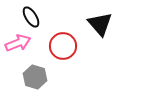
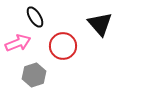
black ellipse: moved 4 px right
gray hexagon: moved 1 px left, 2 px up; rotated 25 degrees clockwise
